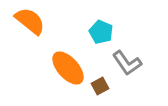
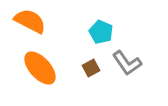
orange semicircle: rotated 12 degrees counterclockwise
orange ellipse: moved 28 px left
brown square: moved 9 px left, 18 px up
